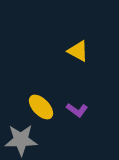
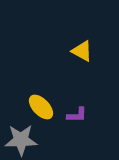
yellow triangle: moved 4 px right
purple L-shape: moved 5 px down; rotated 35 degrees counterclockwise
